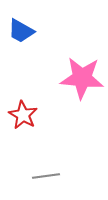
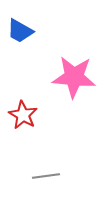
blue trapezoid: moved 1 px left
pink star: moved 8 px left, 1 px up
